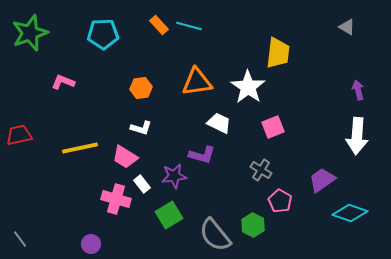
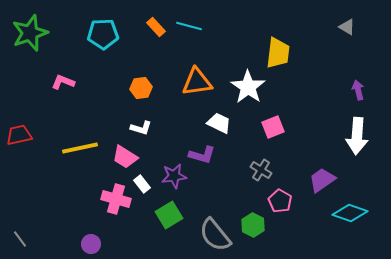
orange rectangle: moved 3 px left, 2 px down
